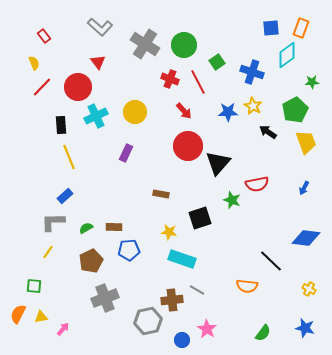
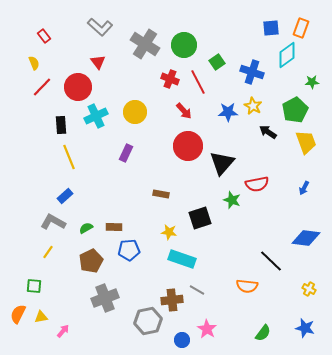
black triangle at (218, 163): moved 4 px right
gray L-shape at (53, 222): rotated 30 degrees clockwise
pink arrow at (63, 329): moved 2 px down
